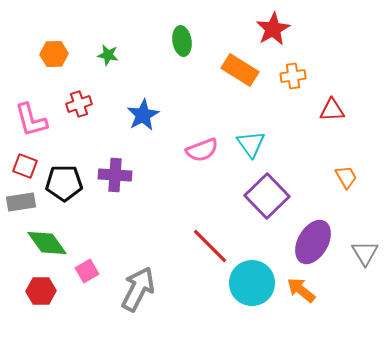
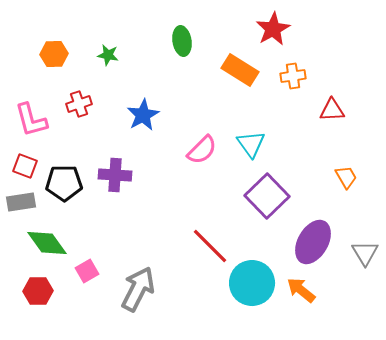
pink semicircle: rotated 24 degrees counterclockwise
red hexagon: moved 3 px left
